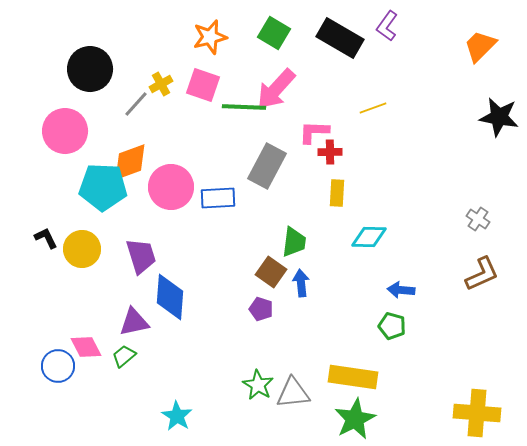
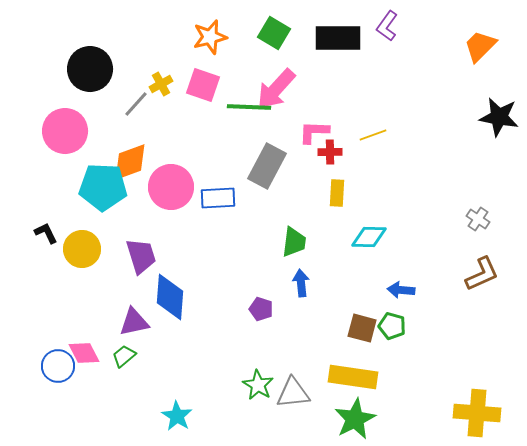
black rectangle at (340, 38): moved 2 px left; rotated 30 degrees counterclockwise
green line at (244, 107): moved 5 px right
yellow line at (373, 108): moved 27 px down
black L-shape at (46, 238): moved 5 px up
brown square at (271, 272): moved 91 px right, 56 px down; rotated 20 degrees counterclockwise
pink diamond at (86, 347): moved 2 px left, 6 px down
